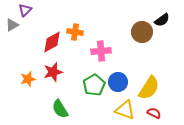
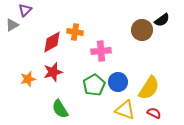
brown circle: moved 2 px up
